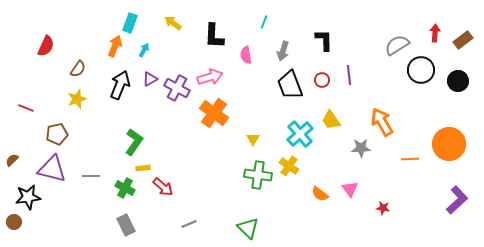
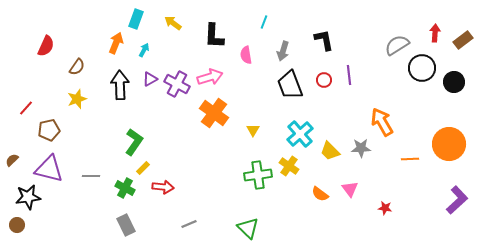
cyan rectangle at (130, 23): moved 6 px right, 4 px up
black L-shape at (324, 40): rotated 10 degrees counterclockwise
orange arrow at (115, 46): moved 1 px right, 3 px up
brown semicircle at (78, 69): moved 1 px left, 2 px up
black circle at (421, 70): moved 1 px right, 2 px up
red circle at (322, 80): moved 2 px right
black circle at (458, 81): moved 4 px left, 1 px down
black arrow at (120, 85): rotated 24 degrees counterclockwise
purple cross at (177, 88): moved 4 px up
red line at (26, 108): rotated 70 degrees counterclockwise
yellow trapezoid at (331, 120): moved 1 px left, 31 px down; rotated 10 degrees counterclockwise
brown pentagon at (57, 134): moved 8 px left, 4 px up
yellow triangle at (253, 139): moved 9 px up
yellow rectangle at (143, 168): rotated 40 degrees counterclockwise
purple triangle at (52, 169): moved 3 px left
green cross at (258, 175): rotated 16 degrees counterclockwise
red arrow at (163, 187): rotated 35 degrees counterclockwise
red star at (383, 208): moved 2 px right
brown circle at (14, 222): moved 3 px right, 3 px down
